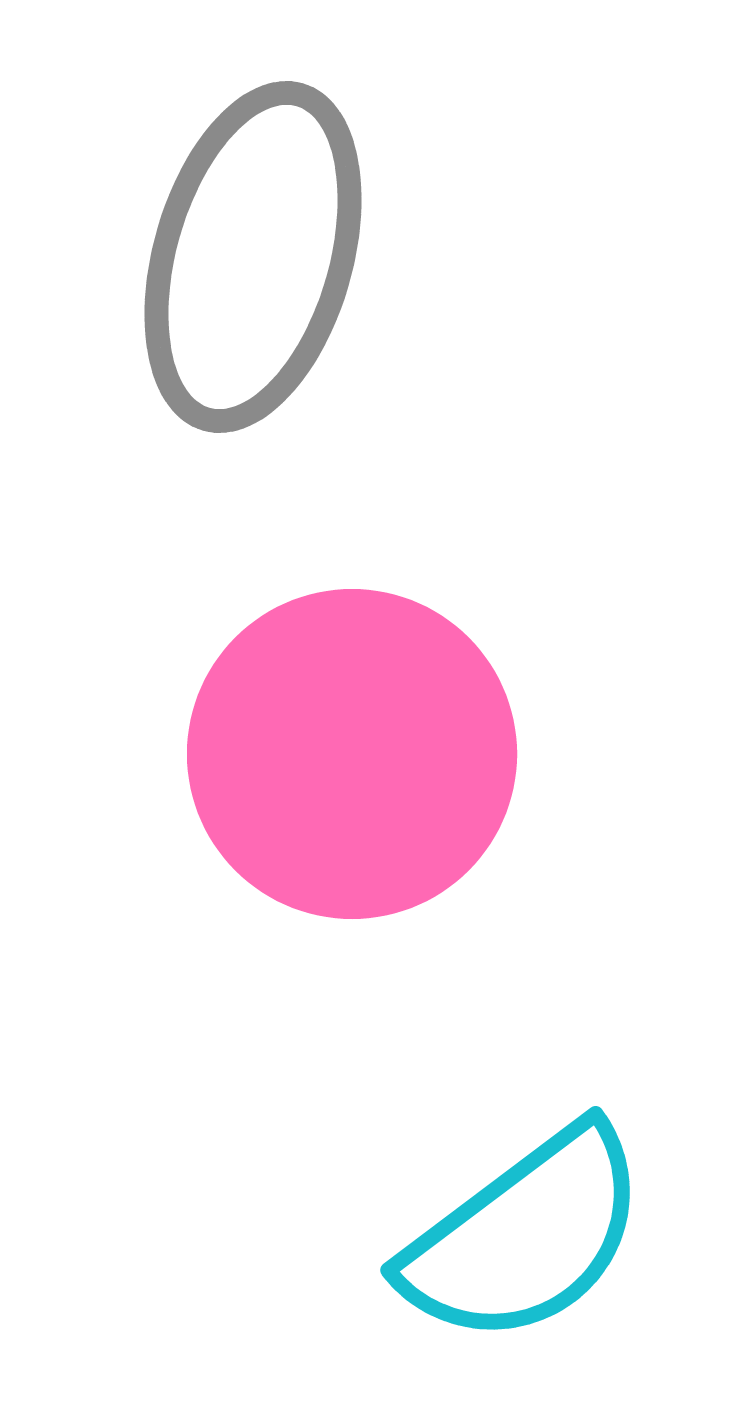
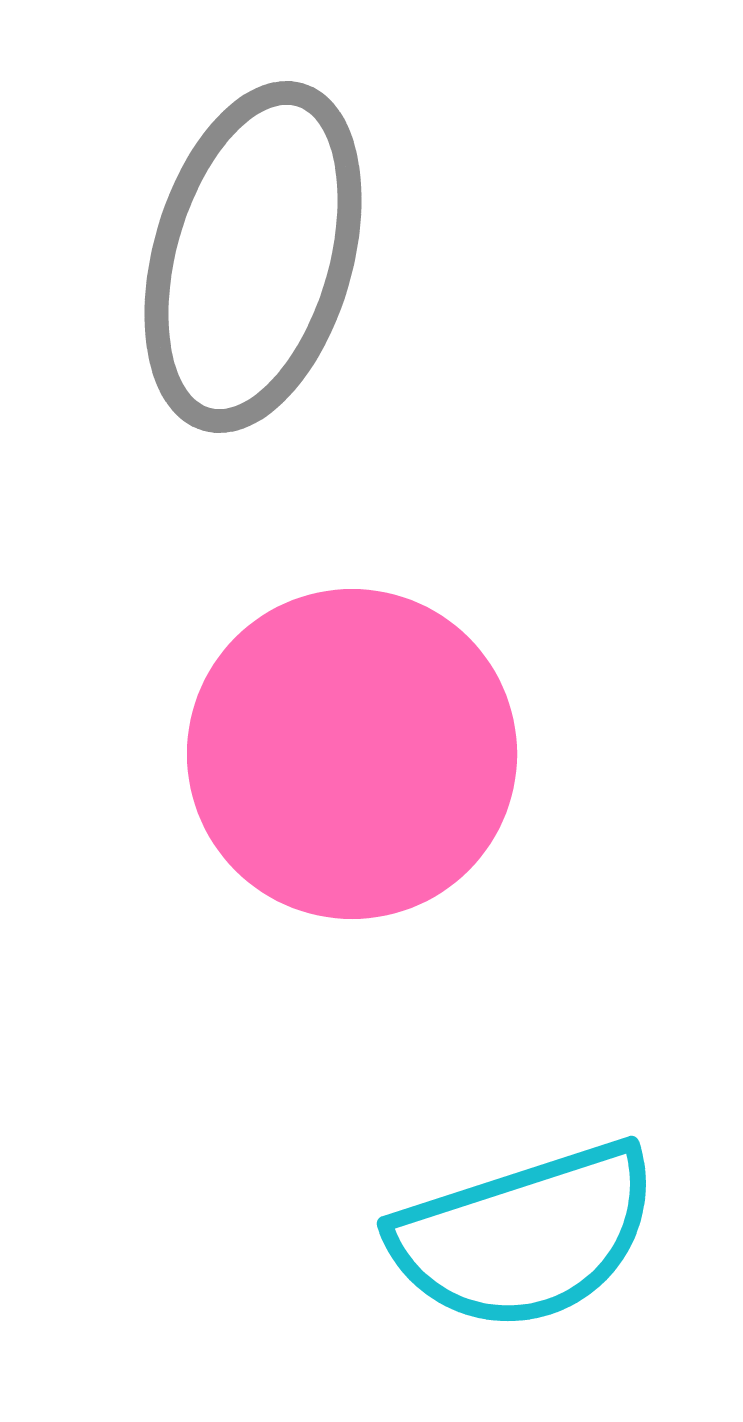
cyan semicircle: rotated 19 degrees clockwise
